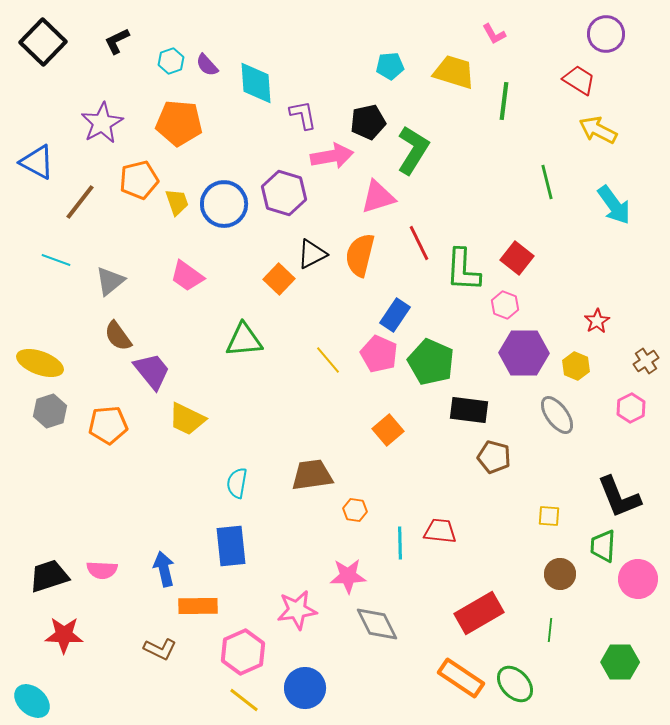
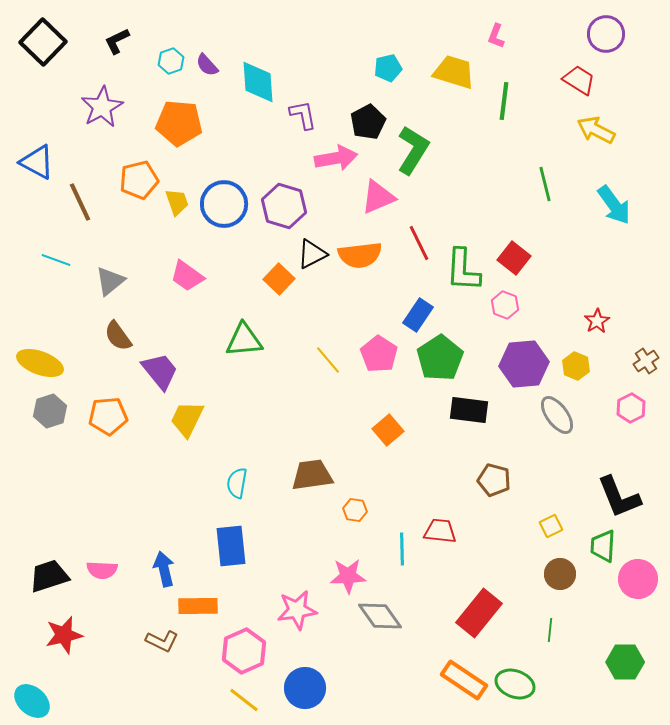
pink L-shape at (494, 34): moved 2 px right, 2 px down; rotated 50 degrees clockwise
cyan pentagon at (390, 66): moved 2 px left, 2 px down; rotated 8 degrees counterclockwise
cyan diamond at (256, 83): moved 2 px right, 1 px up
black pentagon at (368, 122): rotated 16 degrees counterclockwise
purple star at (102, 123): moved 16 px up
yellow arrow at (598, 130): moved 2 px left
pink arrow at (332, 156): moved 4 px right, 2 px down
green line at (547, 182): moved 2 px left, 2 px down
purple hexagon at (284, 193): moved 13 px down
pink triangle at (378, 197): rotated 6 degrees counterclockwise
brown line at (80, 202): rotated 63 degrees counterclockwise
orange semicircle at (360, 255): rotated 111 degrees counterclockwise
red square at (517, 258): moved 3 px left
blue rectangle at (395, 315): moved 23 px right
purple hexagon at (524, 353): moved 11 px down; rotated 6 degrees counterclockwise
pink pentagon at (379, 354): rotated 9 degrees clockwise
green pentagon at (431, 362): moved 9 px right, 4 px up; rotated 15 degrees clockwise
purple trapezoid at (152, 371): moved 8 px right
yellow trapezoid at (187, 419): rotated 90 degrees clockwise
orange pentagon at (108, 425): moved 9 px up
brown pentagon at (494, 457): moved 23 px down
yellow square at (549, 516): moved 2 px right, 10 px down; rotated 30 degrees counterclockwise
cyan line at (400, 543): moved 2 px right, 6 px down
red rectangle at (479, 613): rotated 21 degrees counterclockwise
gray diamond at (377, 624): moved 3 px right, 8 px up; rotated 9 degrees counterclockwise
red star at (64, 635): rotated 15 degrees counterclockwise
brown L-shape at (160, 649): moved 2 px right, 8 px up
pink hexagon at (243, 652): moved 1 px right, 1 px up
green hexagon at (620, 662): moved 5 px right
orange rectangle at (461, 678): moved 3 px right, 2 px down
green ellipse at (515, 684): rotated 27 degrees counterclockwise
